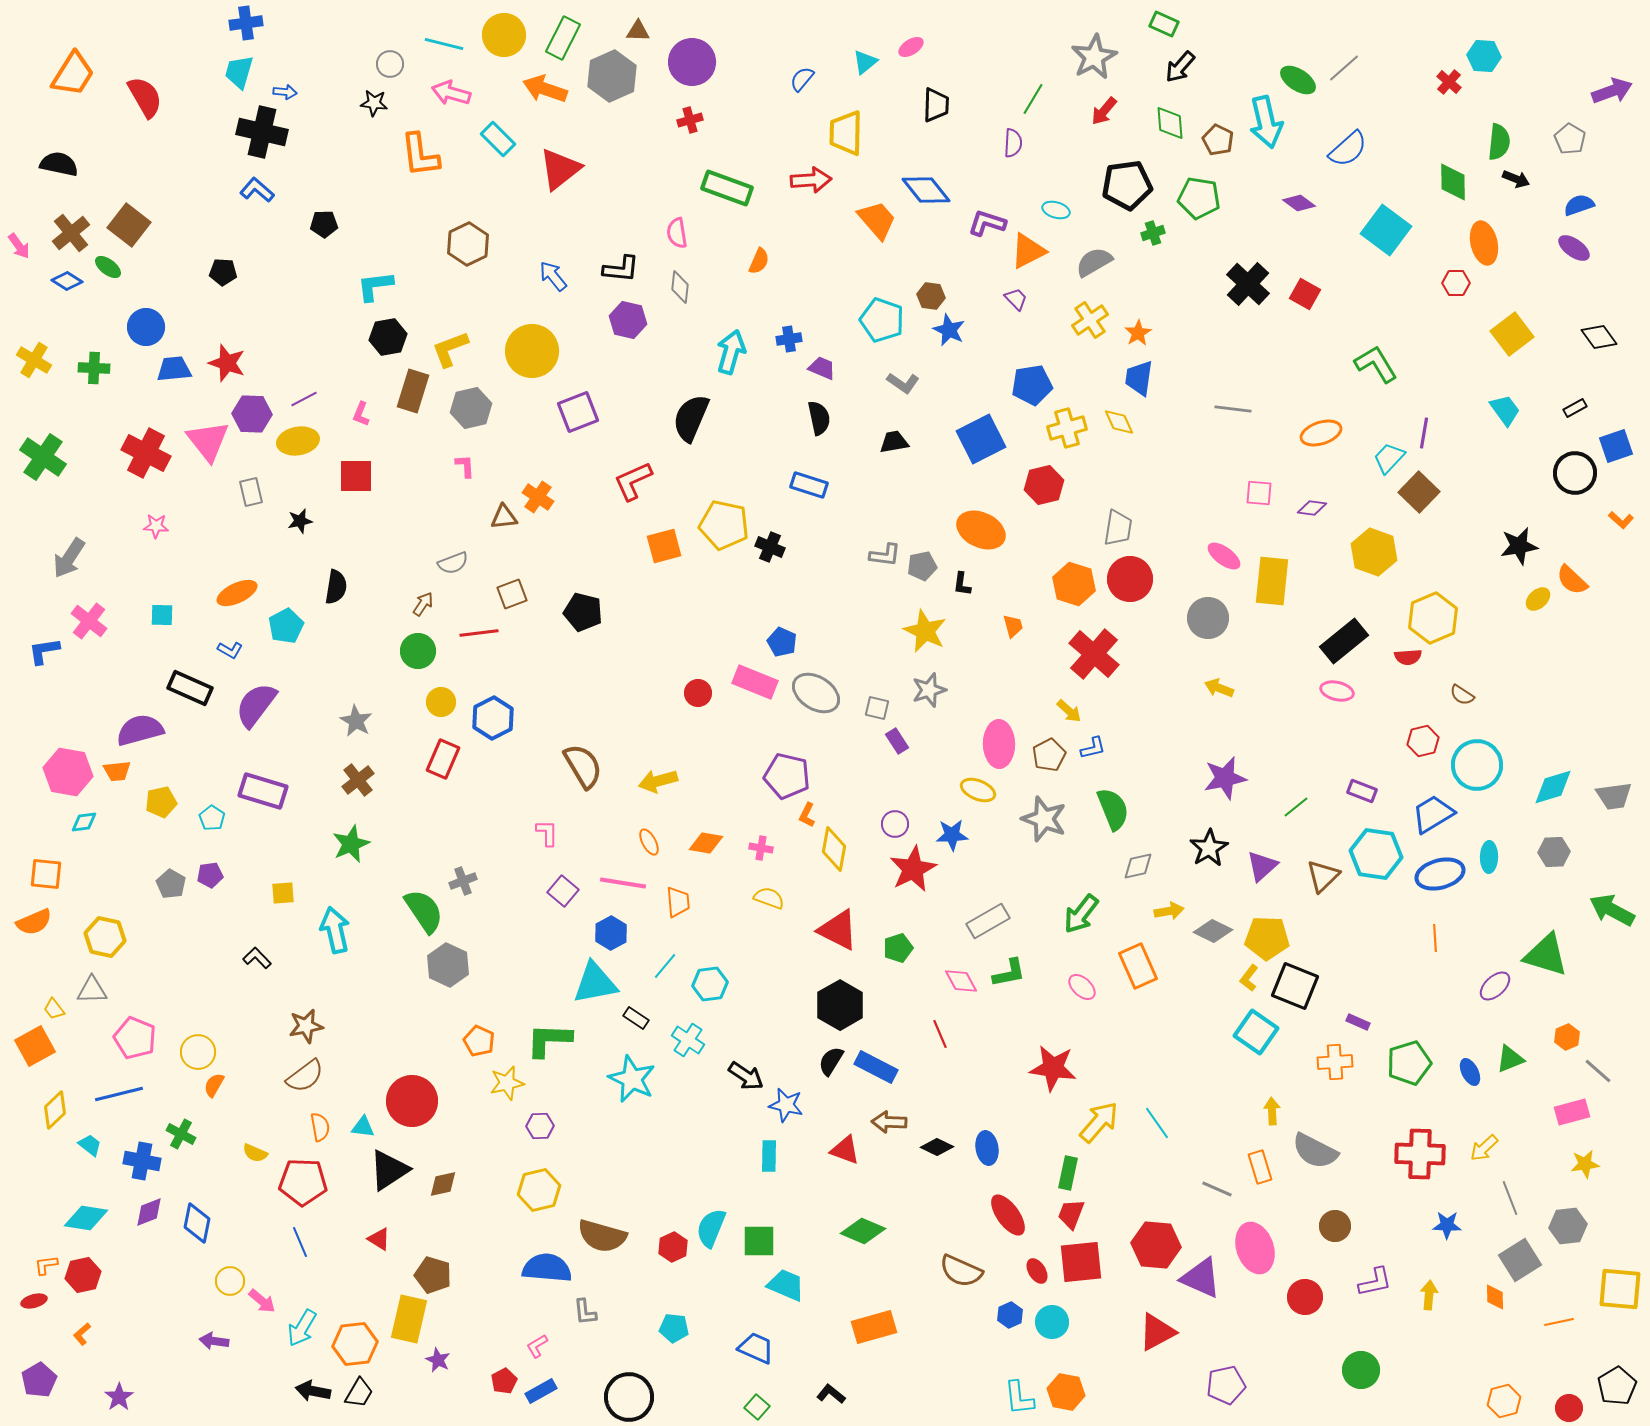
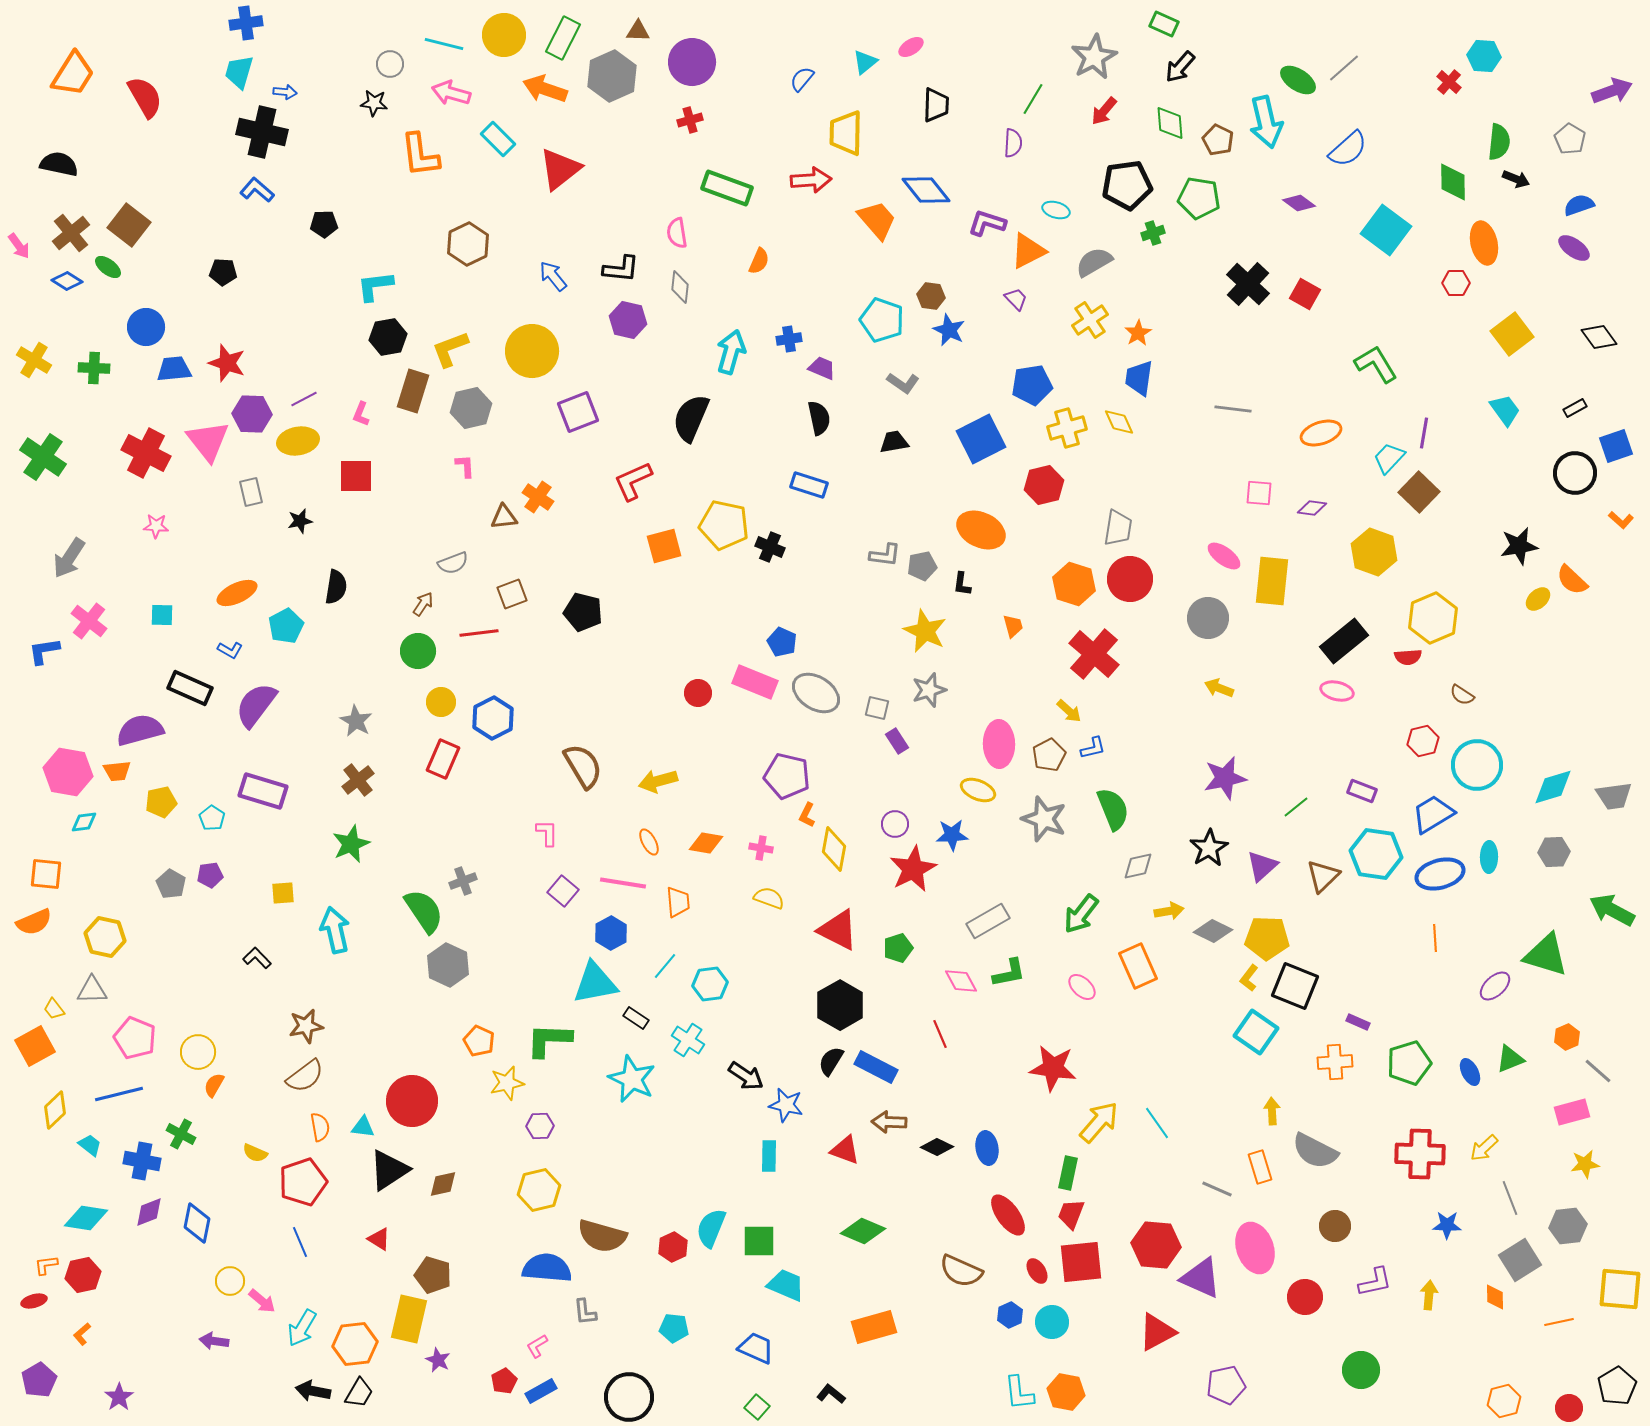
red pentagon at (303, 1182): rotated 21 degrees counterclockwise
cyan L-shape at (1019, 1398): moved 5 px up
